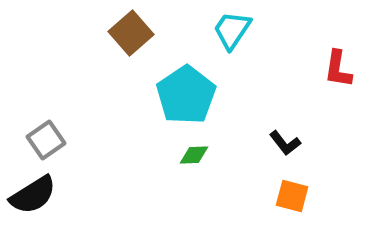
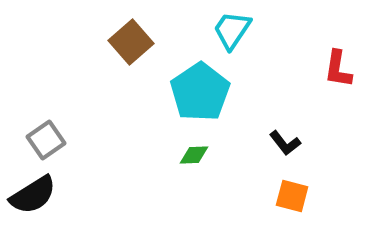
brown square: moved 9 px down
cyan pentagon: moved 14 px right, 3 px up
